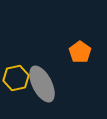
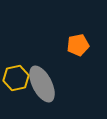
orange pentagon: moved 2 px left, 7 px up; rotated 25 degrees clockwise
